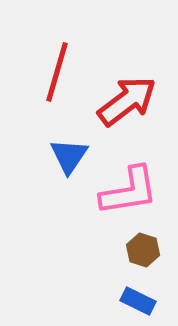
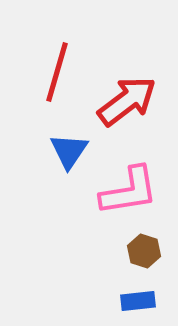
blue triangle: moved 5 px up
brown hexagon: moved 1 px right, 1 px down
blue rectangle: rotated 32 degrees counterclockwise
